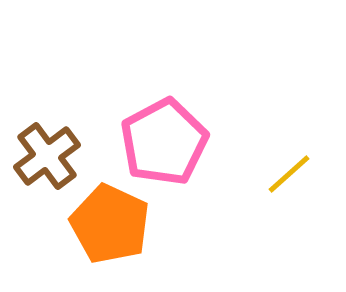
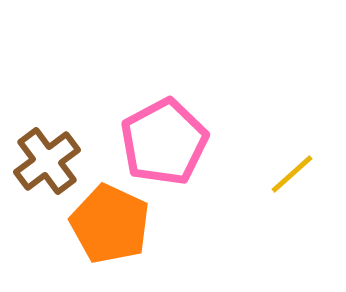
brown cross: moved 5 px down
yellow line: moved 3 px right
